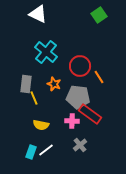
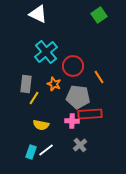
cyan cross: rotated 10 degrees clockwise
red circle: moved 7 px left
yellow line: rotated 56 degrees clockwise
red rectangle: rotated 40 degrees counterclockwise
